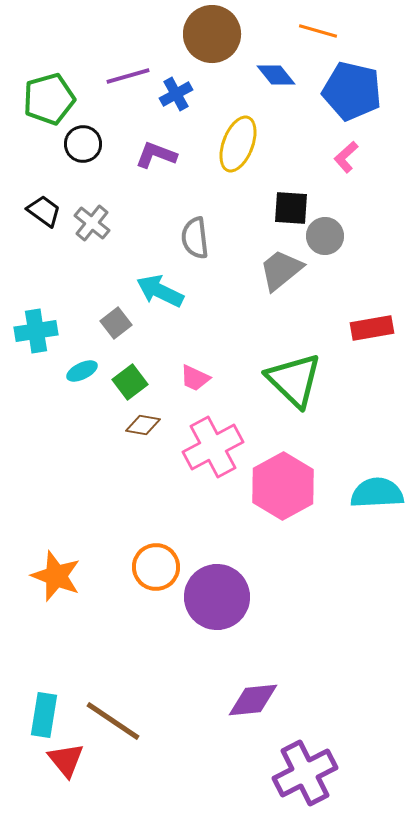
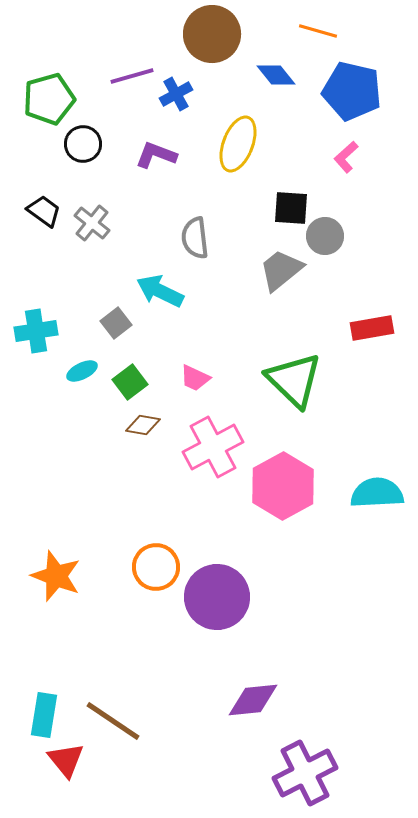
purple line: moved 4 px right
